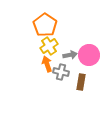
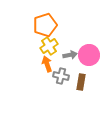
orange pentagon: rotated 20 degrees clockwise
gray cross: moved 4 px down
